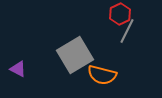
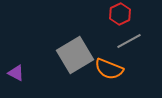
gray line: moved 2 px right, 10 px down; rotated 35 degrees clockwise
purple triangle: moved 2 px left, 4 px down
orange semicircle: moved 7 px right, 6 px up; rotated 8 degrees clockwise
